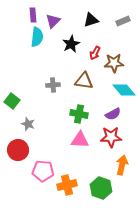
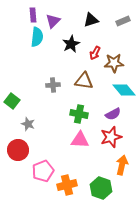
red star: rotated 15 degrees counterclockwise
pink pentagon: rotated 25 degrees counterclockwise
